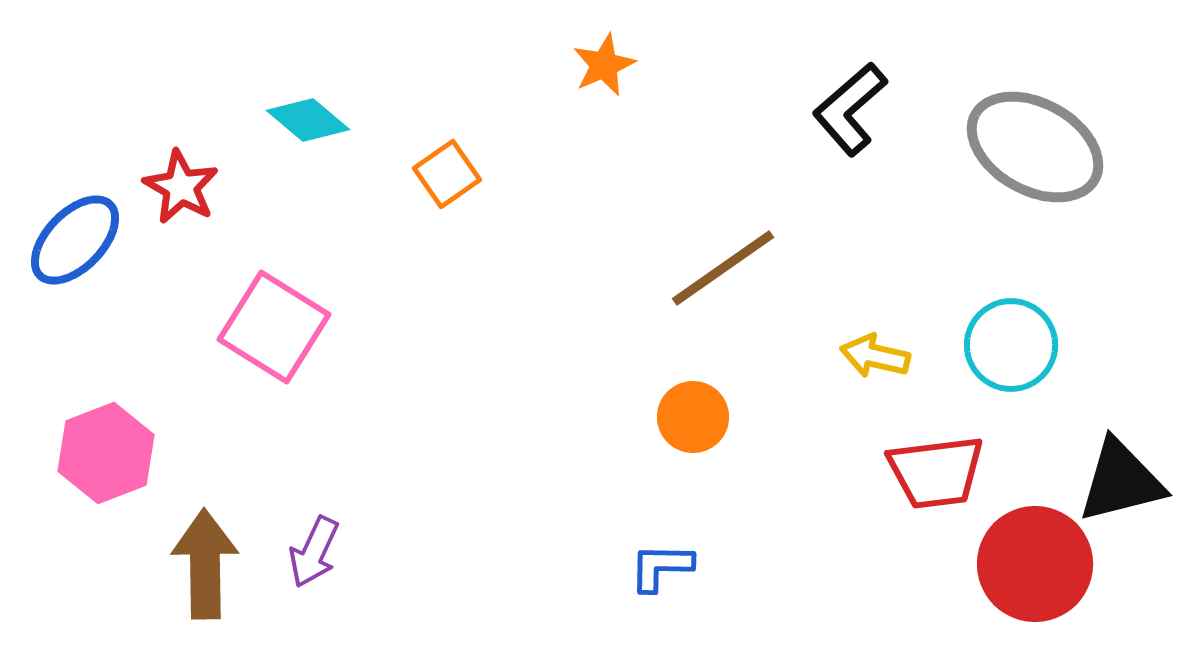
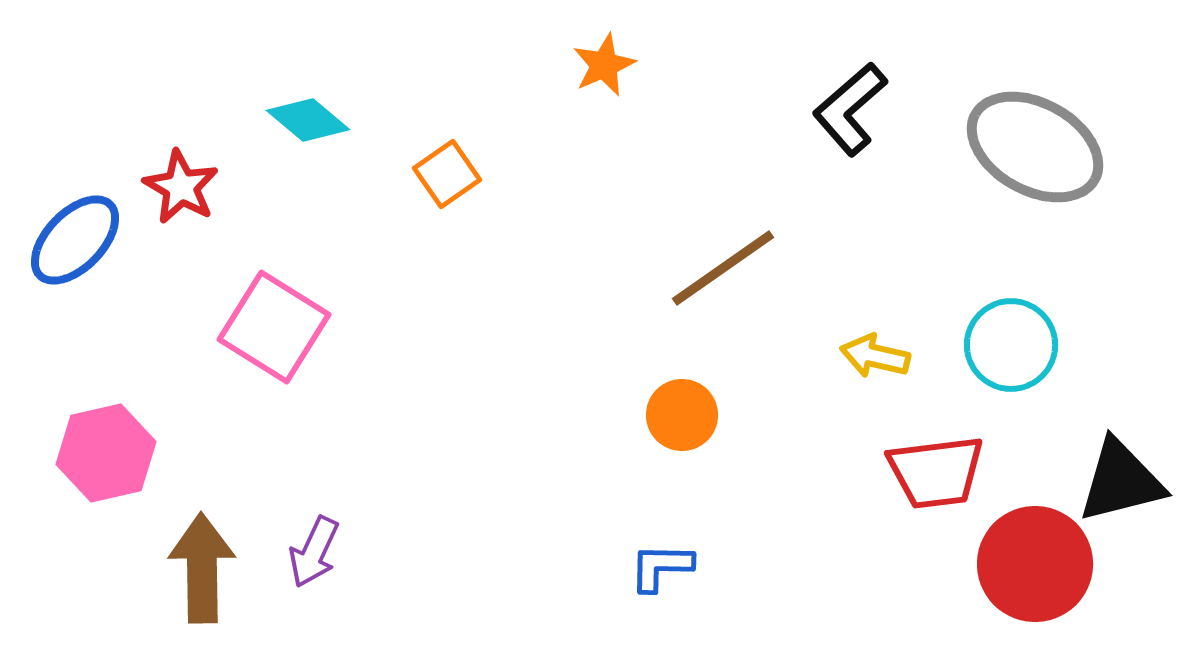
orange circle: moved 11 px left, 2 px up
pink hexagon: rotated 8 degrees clockwise
brown arrow: moved 3 px left, 4 px down
